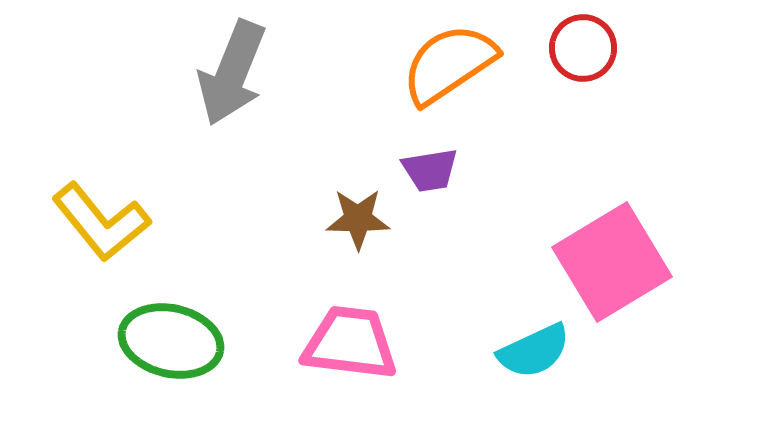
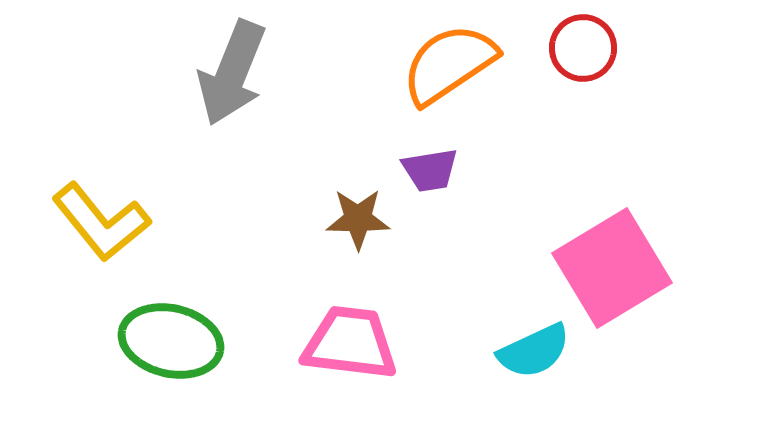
pink square: moved 6 px down
